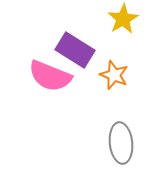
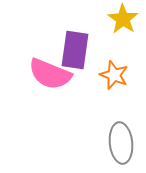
yellow star: rotated 8 degrees counterclockwise
purple rectangle: rotated 66 degrees clockwise
pink semicircle: moved 2 px up
